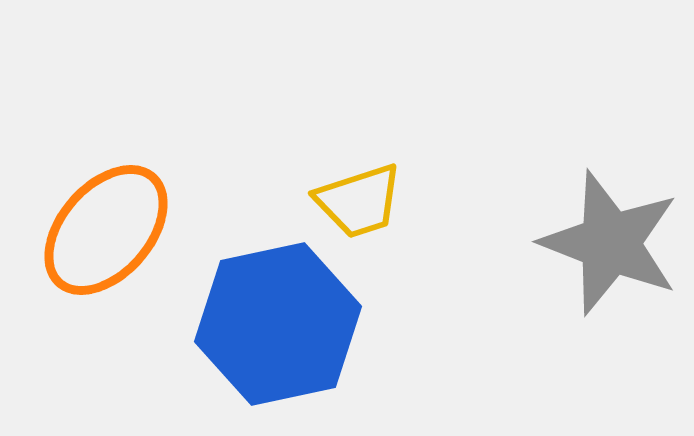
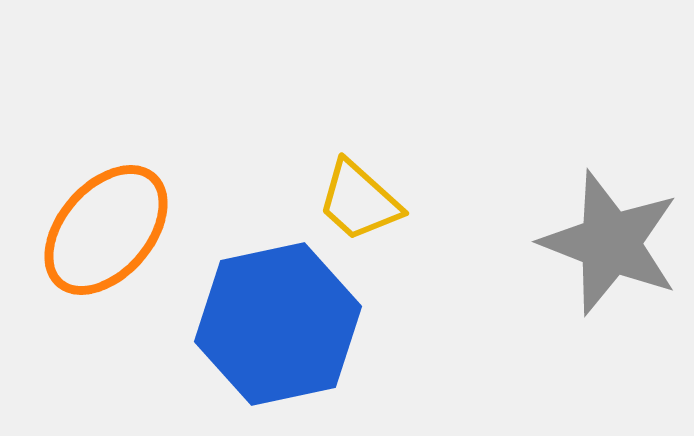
yellow trapezoid: rotated 60 degrees clockwise
